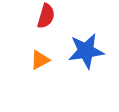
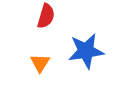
orange triangle: moved 3 px down; rotated 30 degrees counterclockwise
